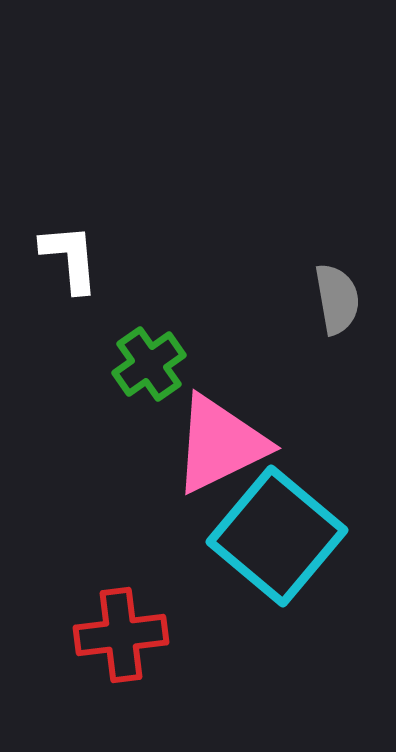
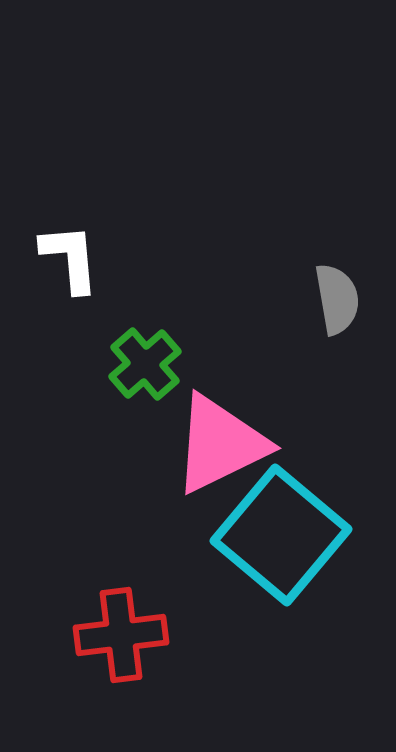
green cross: moved 4 px left; rotated 6 degrees counterclockwise
cyan square: moved 4 px right, 1 px up
